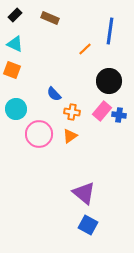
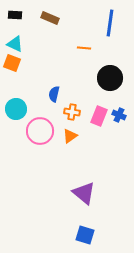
black rectangle: rotated 48 degrees clockwise
blue line: moved 8 px up
orange line: moved 1 px left, 1 px up; rotated 48 degrees clockwise
orange square: moved 7 px up
black circle: moved 1 px right, 3 px up
blue semicircle: rotated 56 degrees clockwise
pink rectangle: moved 3 px left, 5 px down; rotated 18 degrees counterclockwise
blue cross: rotated 16 degrees clockwise
pink circle: moved 1 px right, 3 px up
blue square: moved 3 px left, 10 px down; rotated 12 degrees counterclockwise
